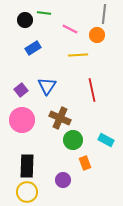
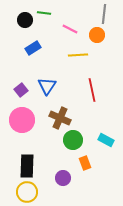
purple circle: moved 2 px up
